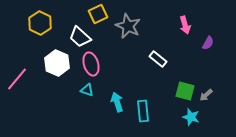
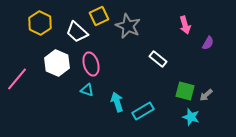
yellow square: moved 1 px right, 2 px down
white trapezoid: moved 3 px left, 5 px up
cyan rectangle: rotated 65 degrees clockwise
